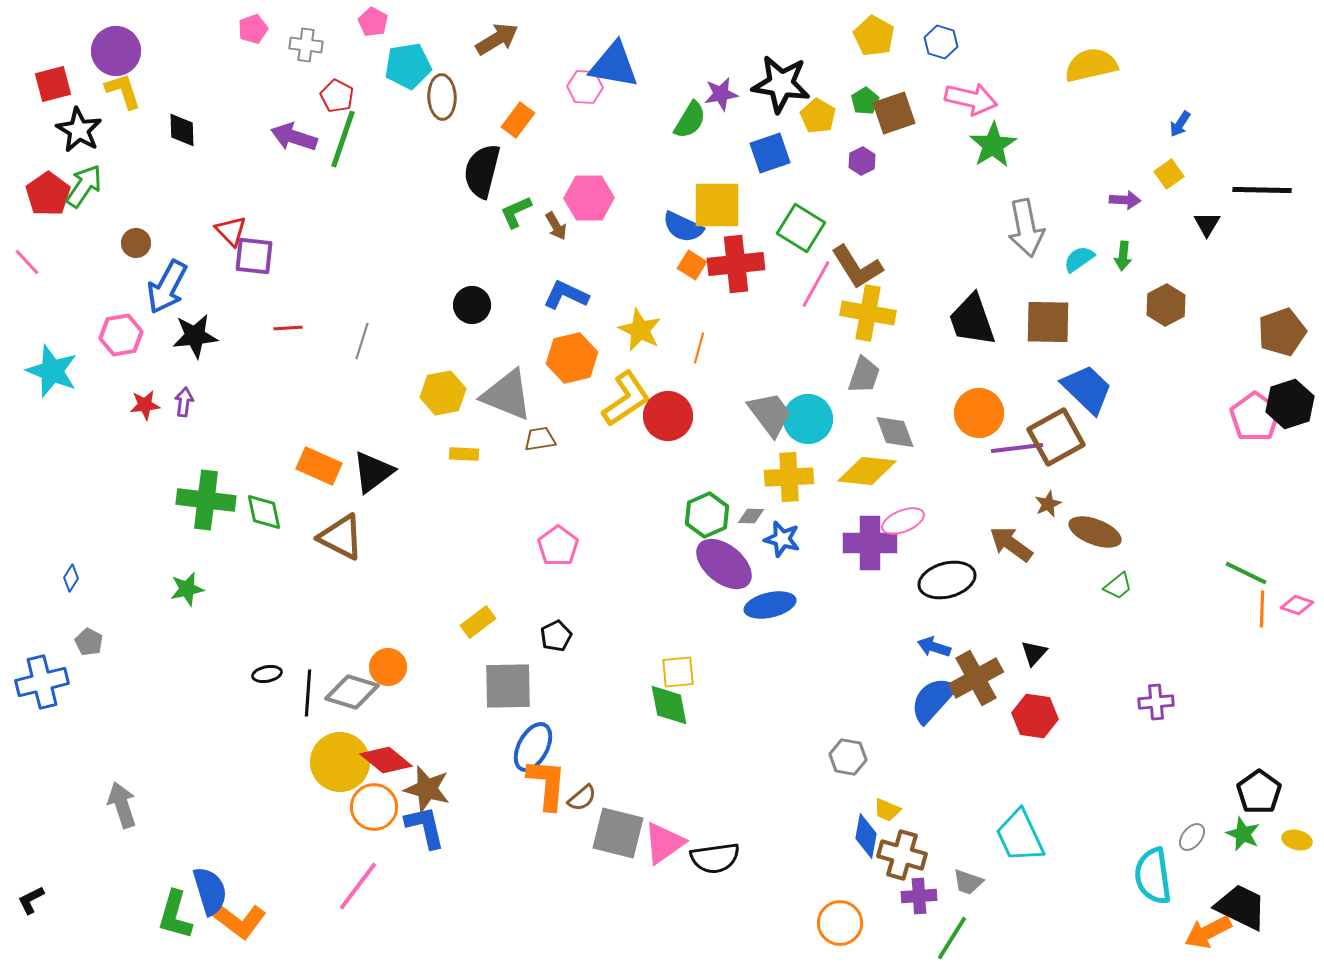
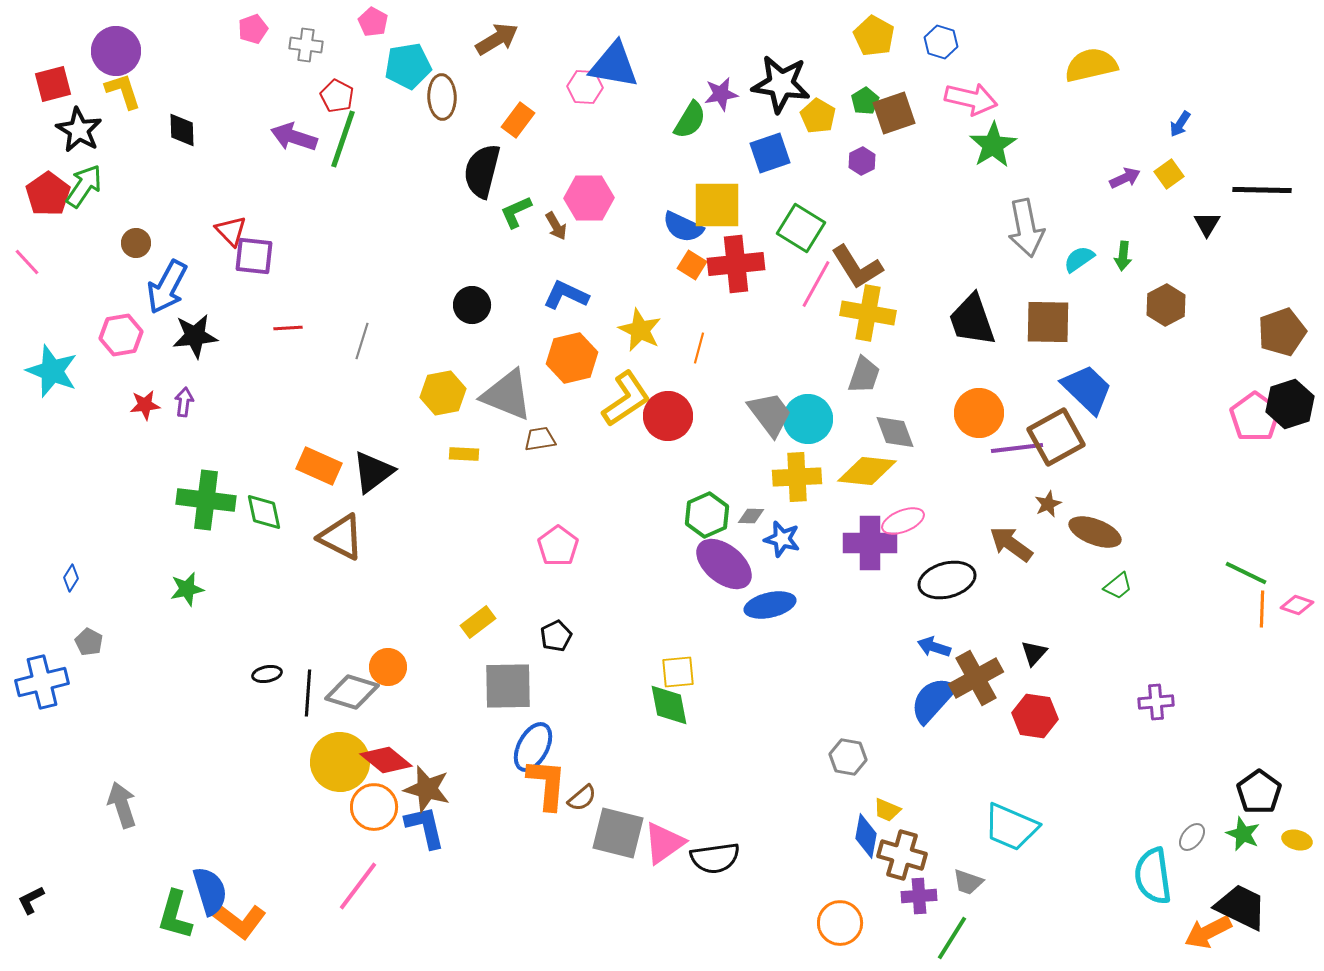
purple arrow at (1125, 200): moved 22 px up; rotated 28 degrees counterclockwise
yellow cross at (789, 477): moved 8 px right
cyan trapezoid at (1020, 836): moved 9 px left, 9 px up; rotated 42 degrees counterclockwise
